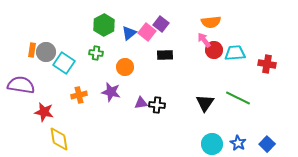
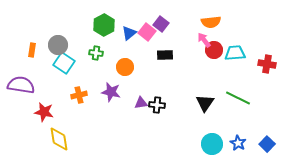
gray circle: moved 12 px right, 7 px up
